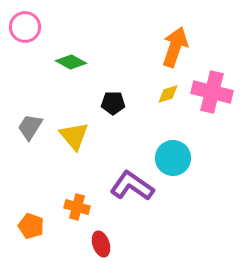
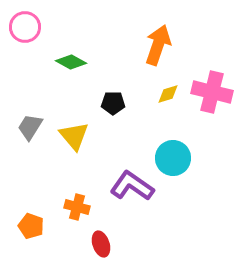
orange arrow: moved 17 px left, 2 px up
